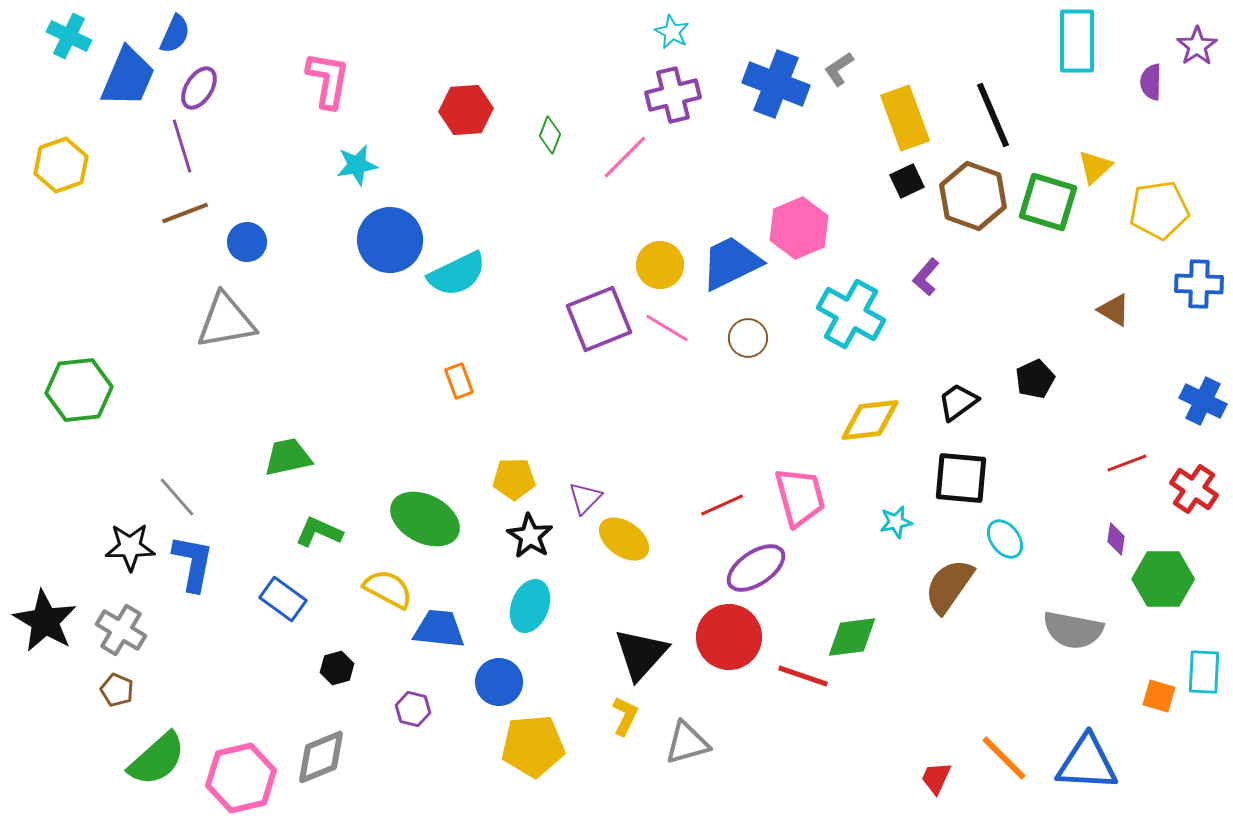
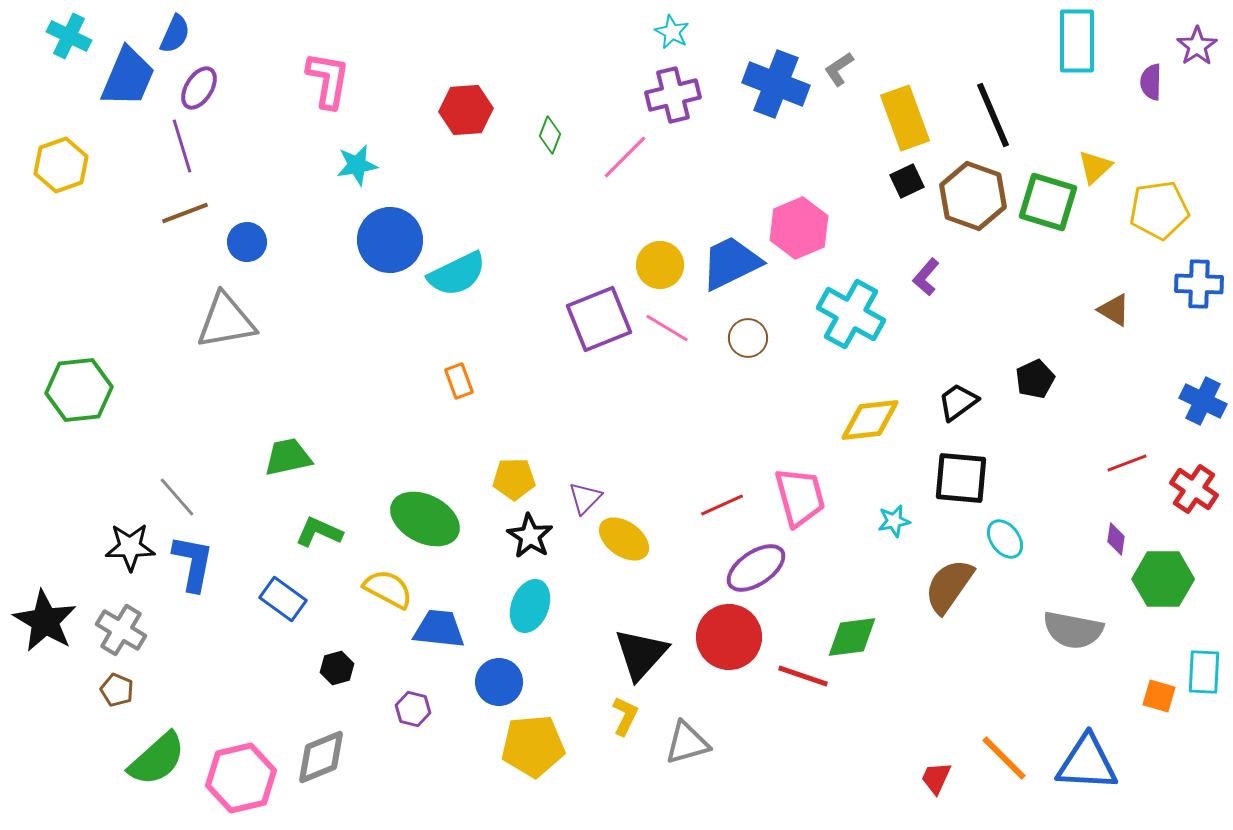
cyan star at (896, 522): moved 2 px left, 1 px up
